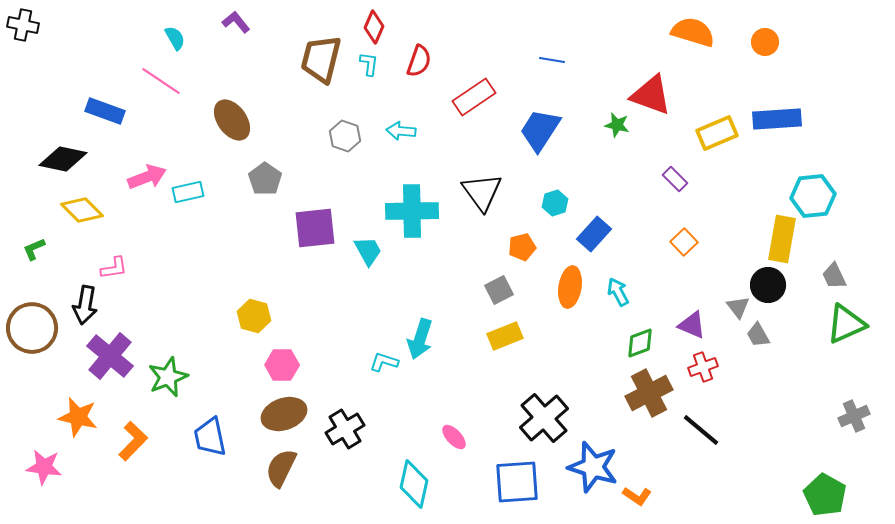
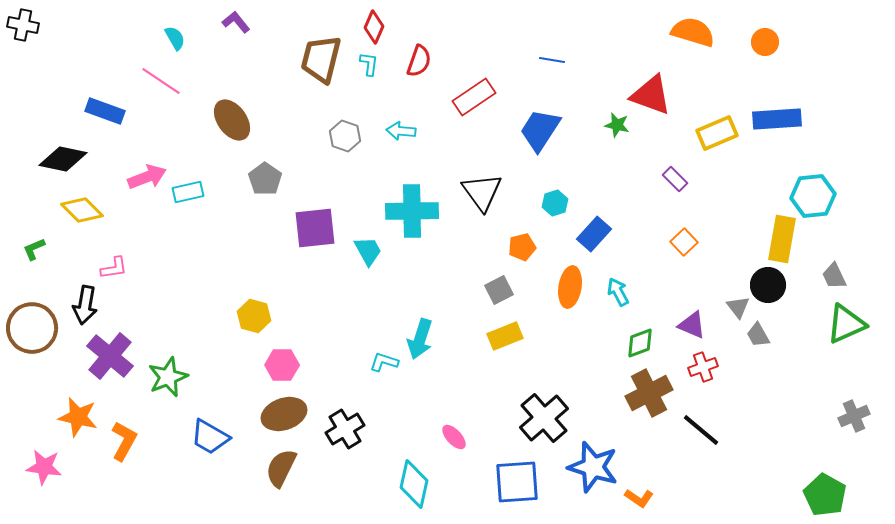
blue trapezoid at (210, 437): rotated 48 degrees counterclockwise
orange L-shape at (133, 441): moved 9 px left; rotated 15 degrees counterclockwise
orange L-shape at (637, 496): moved 2 px right, 2 px down
